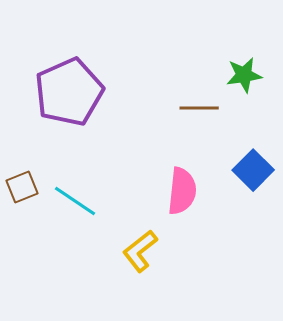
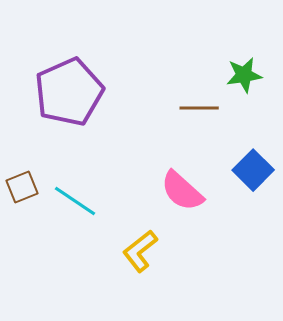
pink semicircle: rotated 126 degrees clockwise
